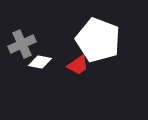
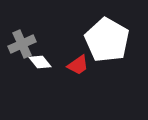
white pentagon: moved 9 px right; rotated 9 degrees clockwise
white diamond: rotated 40 degrees clockwise
